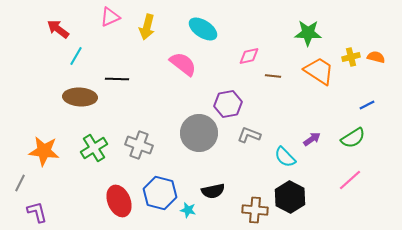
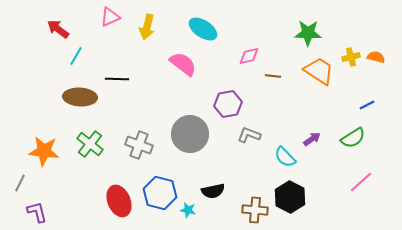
gray circle: moved 9 px left, 1 px down
green cross: moved 4 px left, 4 px up; rotated 20 degrees counterclockwise
pink line: moved 11 px right, 2 px down
